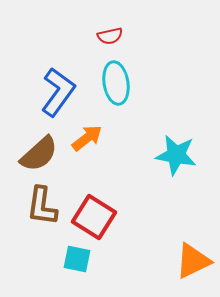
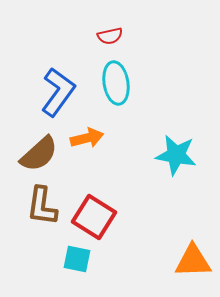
orange arrow: rotated 24 degrees clockwise
orange triangle: rotated 24 degrees clockwise
